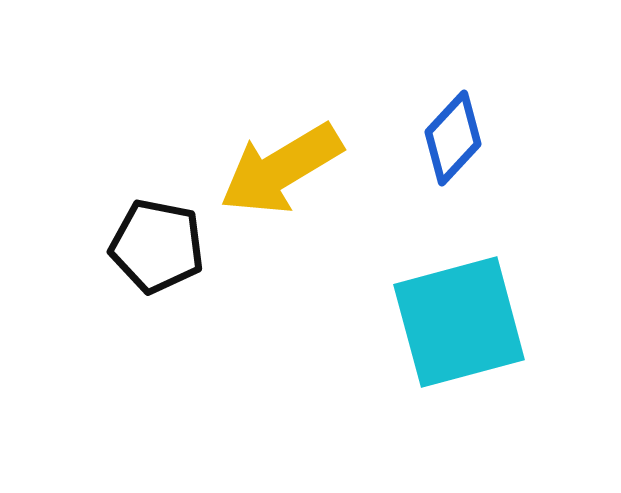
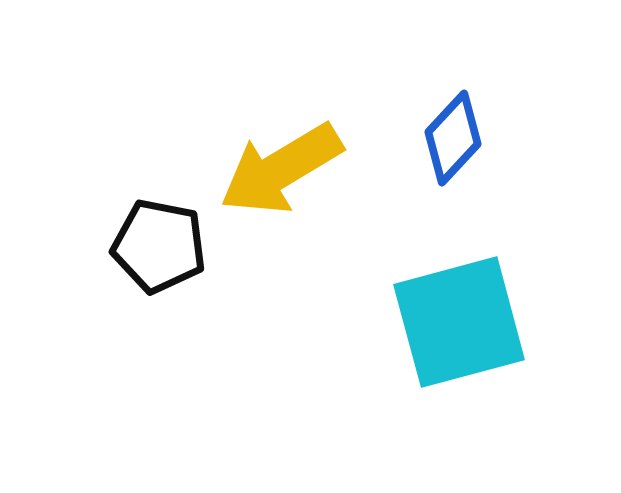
black pentagon: moved 2 px right
